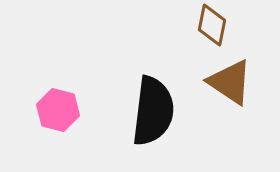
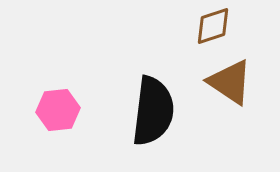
brown diamond: moved 1 px right, 1 px down; rotated 60 degrees clockwise
pink hexagon: rotated 21 degrees counterclockwise
